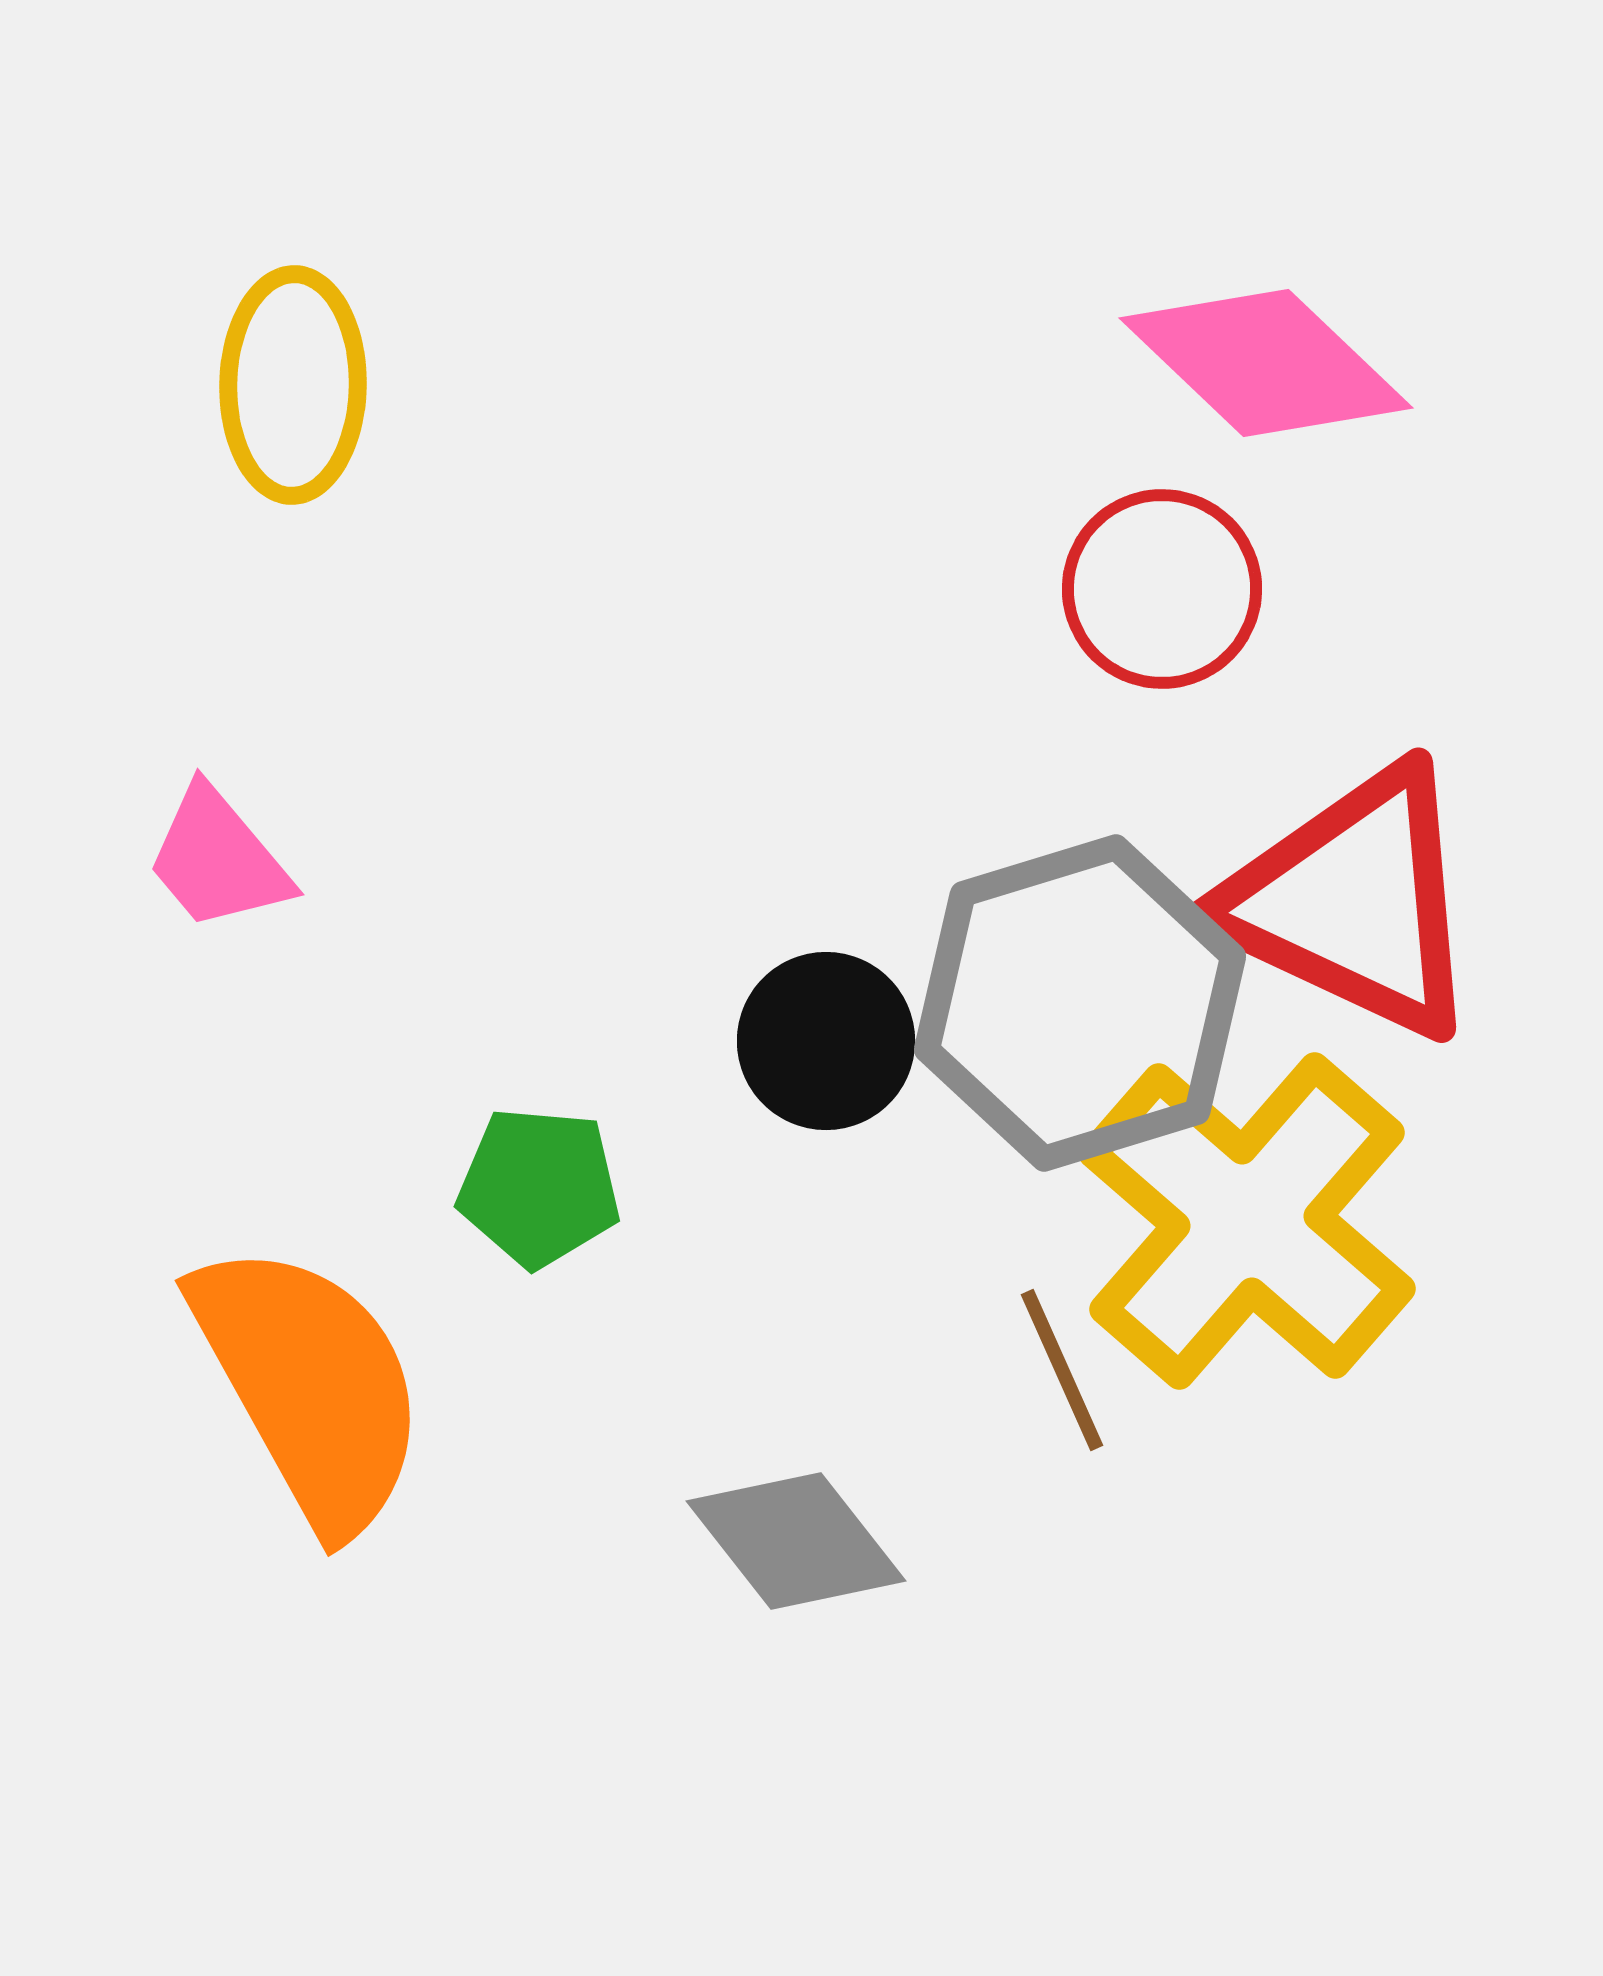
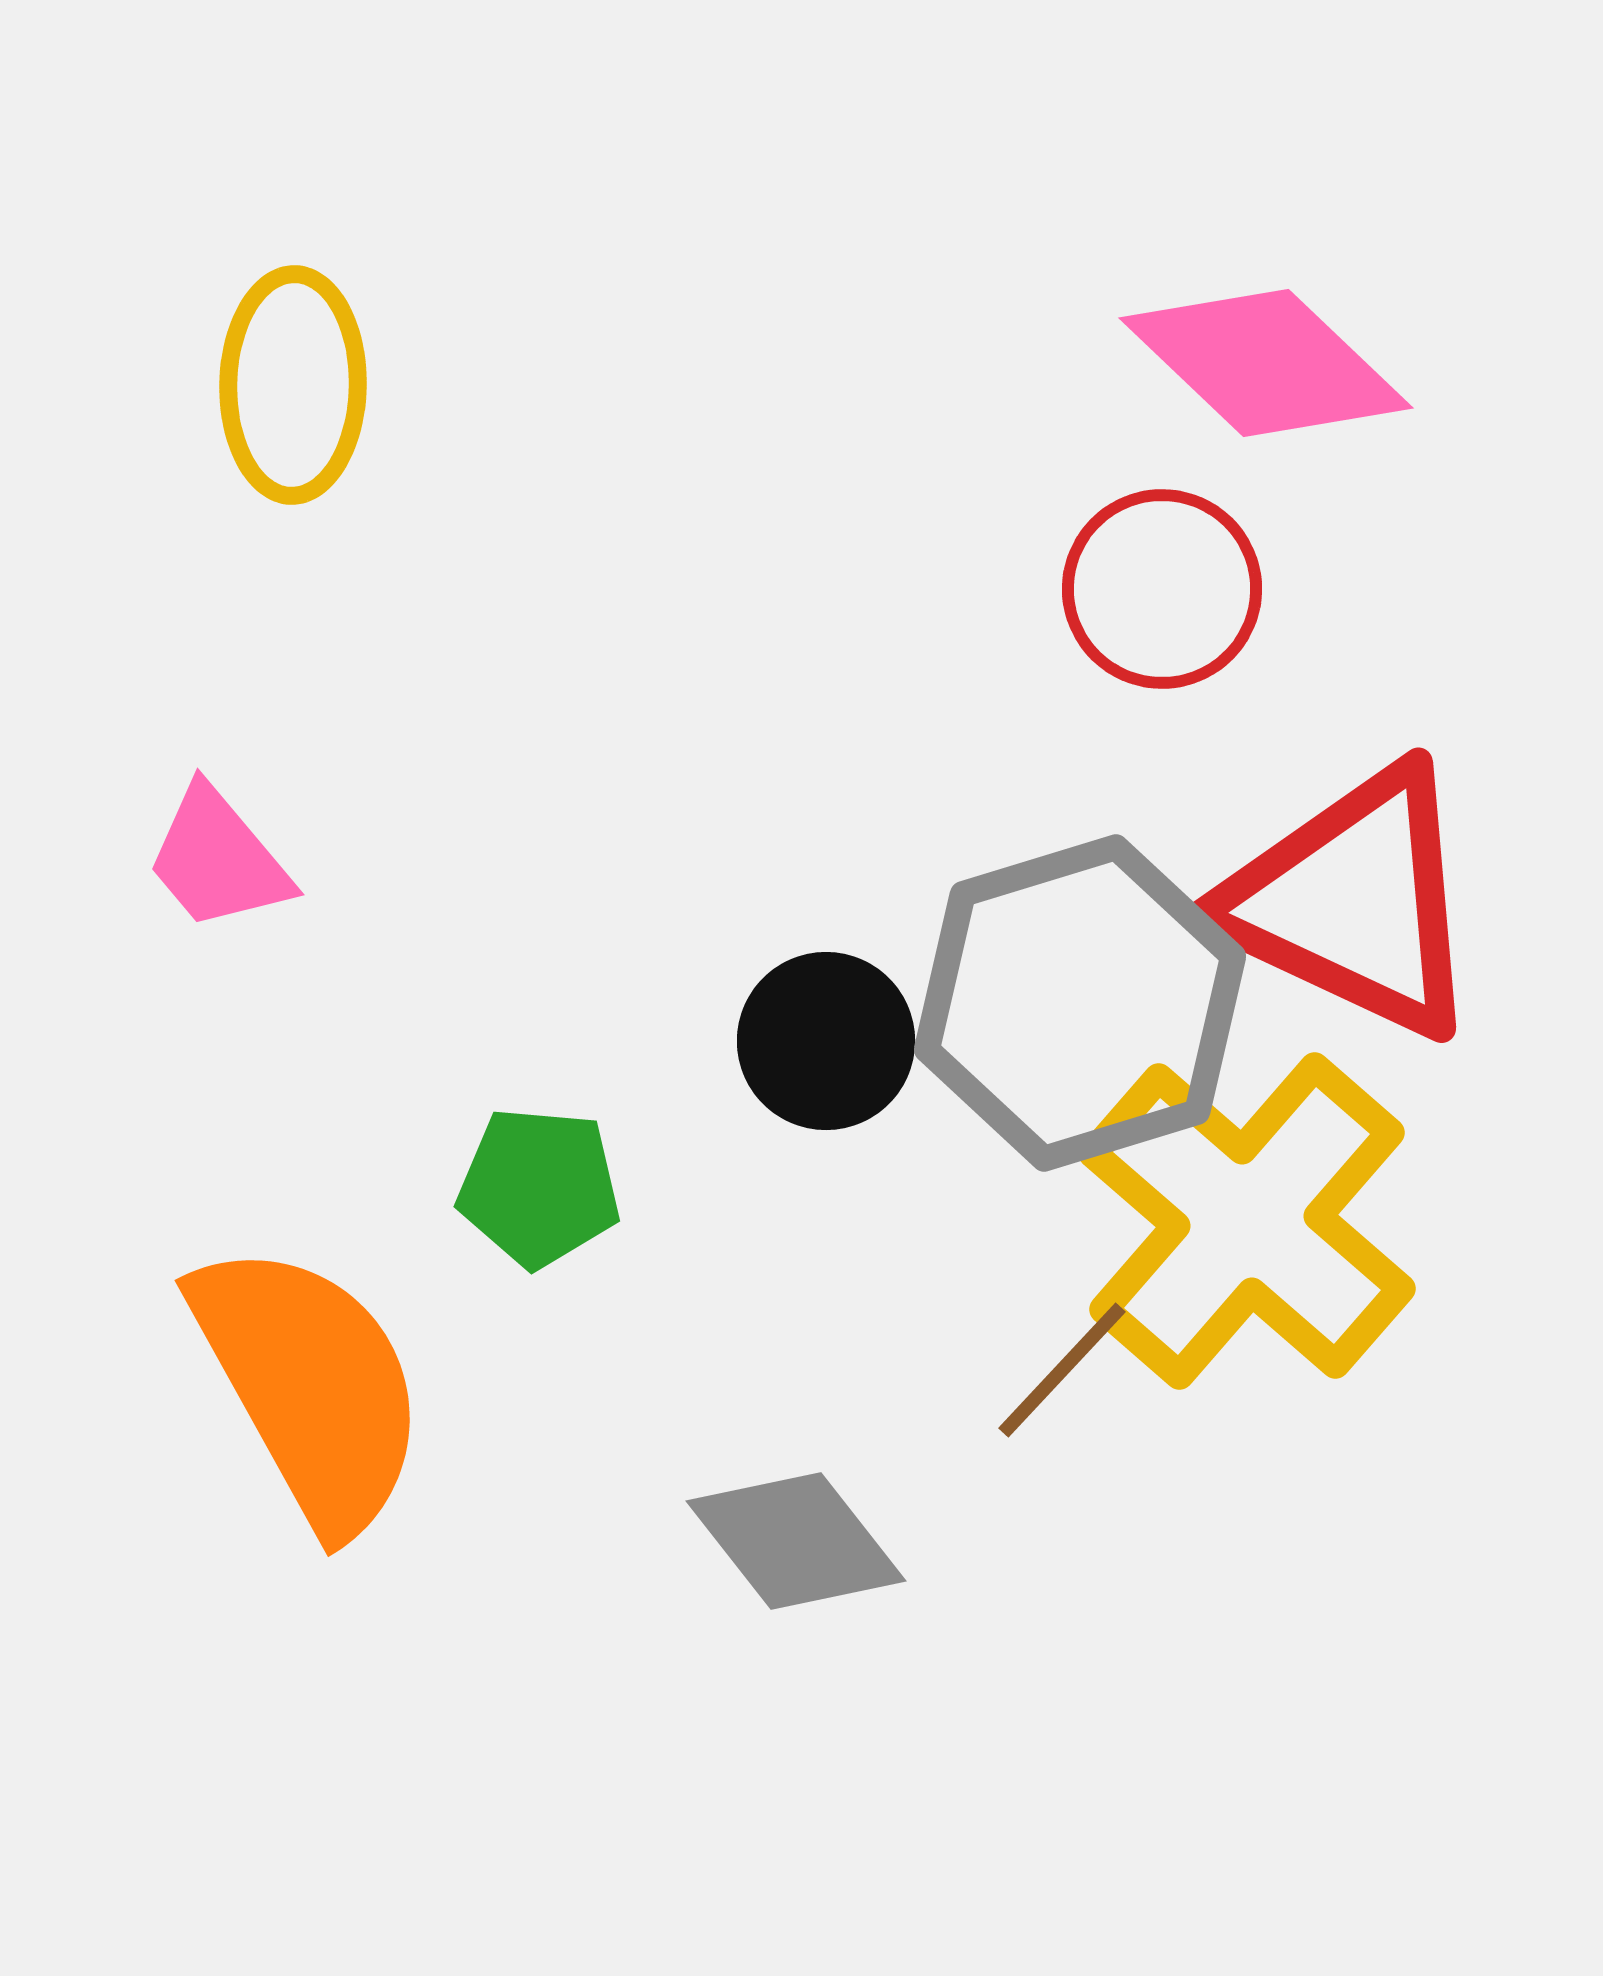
brown line: rotated 67 degrees clockwise
